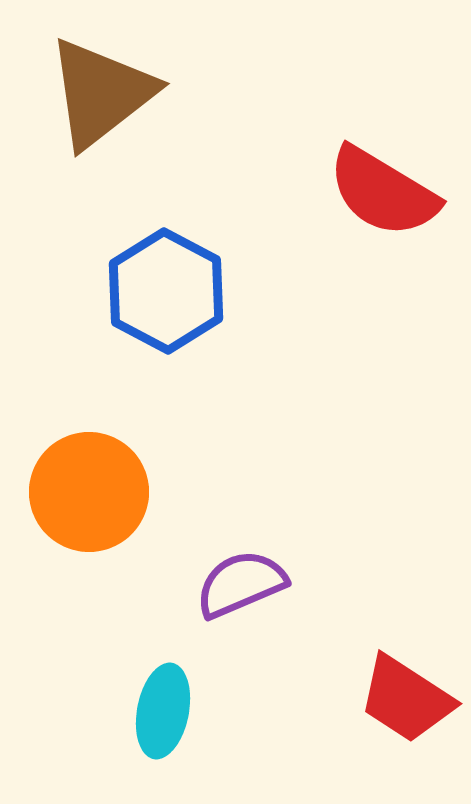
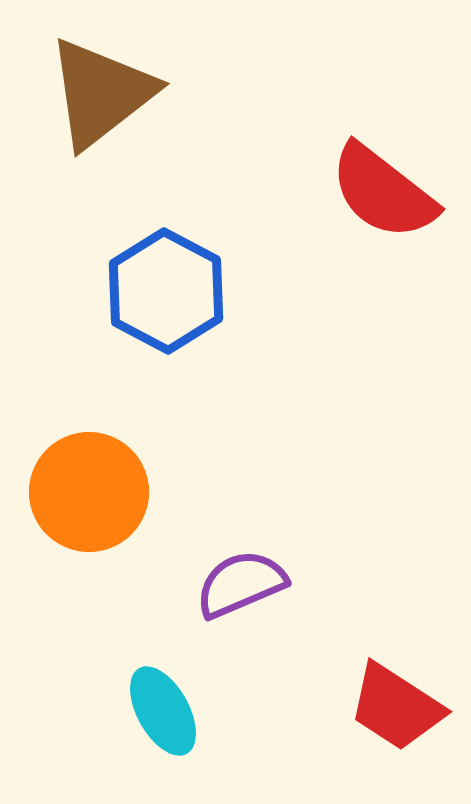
red semicircle: rotated 7 degrees clockwise
red trapezoid: moved 10 px left, 8 px down
cyan ellipse: rotated 40 degrees counterclockwise
